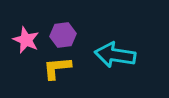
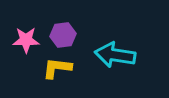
pink star: rotated 24 degrees counterclockwise
yellow L-shape: rotated 12 degrees clockwise
